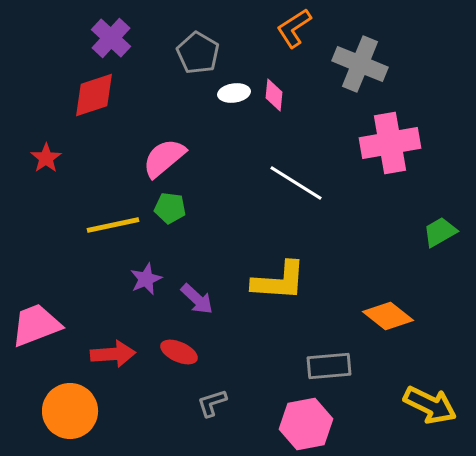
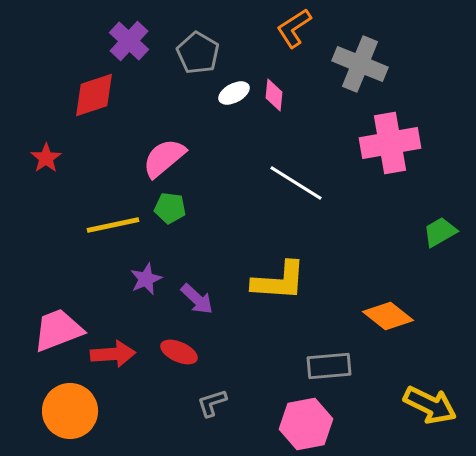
purple cross: moved 18 px right, 3 px down
white ellipse: rotated 20 degrees counterclockwise
pink trapezoid: moved 22 px right, 5 px down
